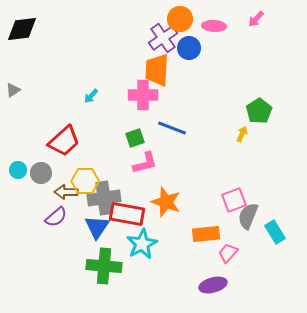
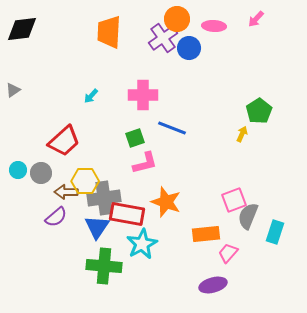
orange circle: moved 3 px left
orange trapezoid: moved 48 px left, 38 px up
cyan rectangle: rotated 50 degrees clockwise
